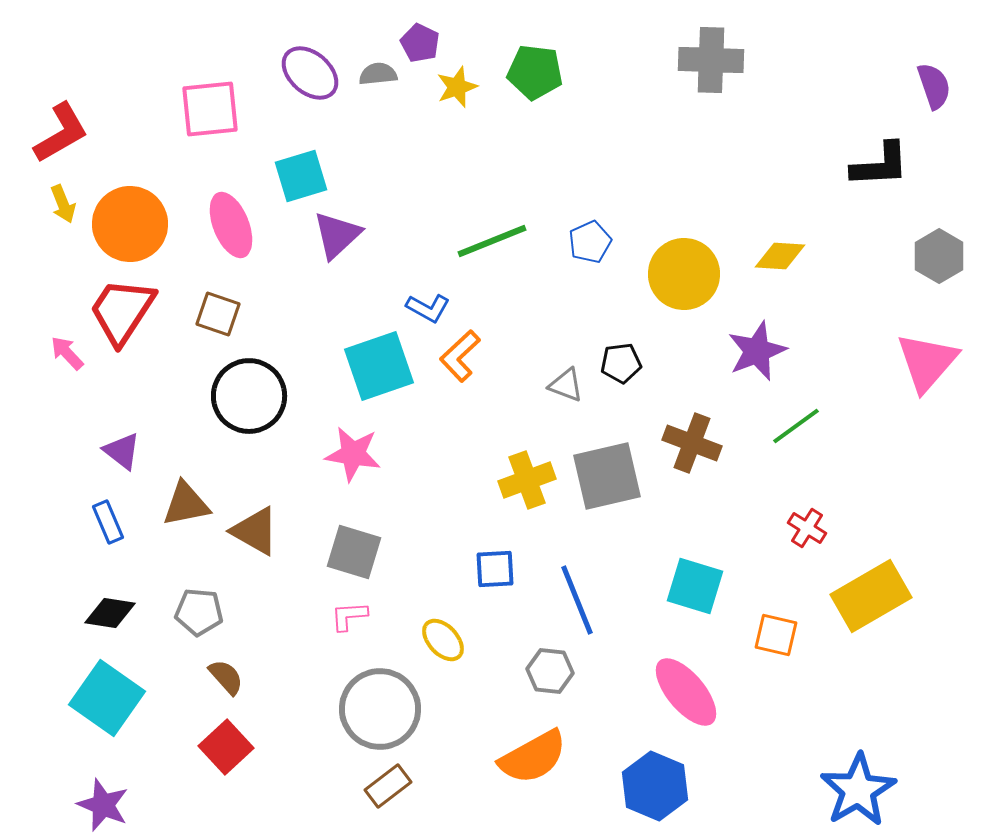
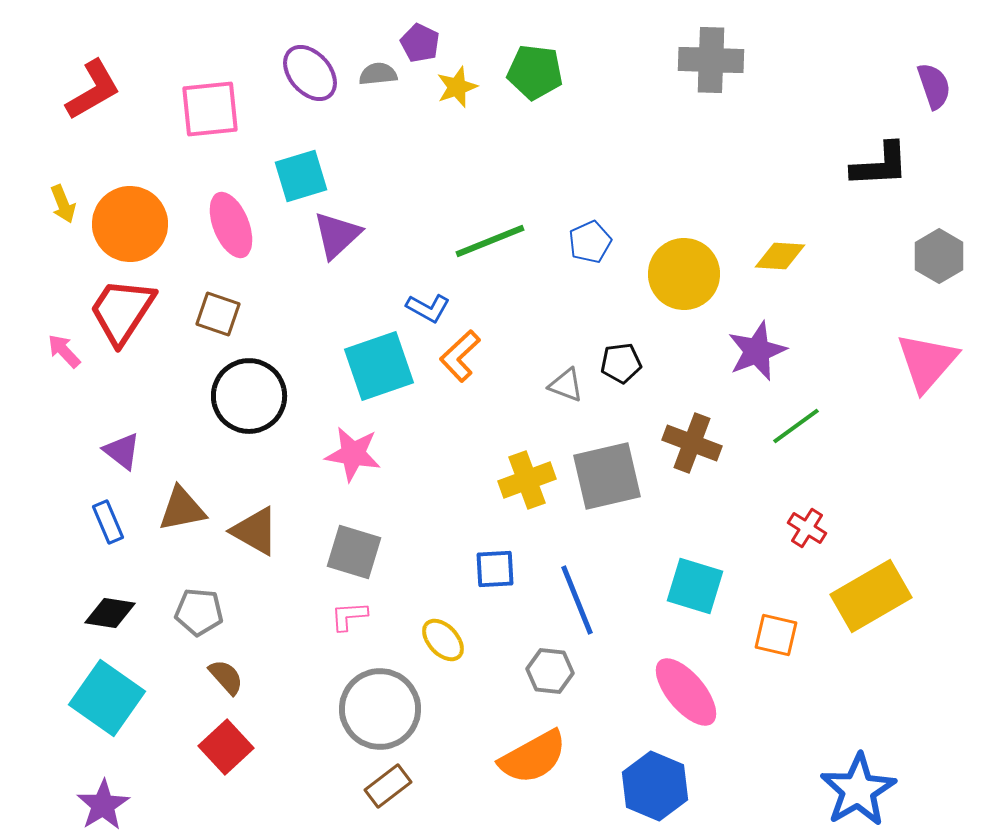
purple ellipse at (310, 73): rotated 8 degrees clockwise
red L-shape at (61, 133): moved 32 px right, 43 px up
green line at (492, 241): moved 2 px left
pink arrow at (67, 353): moved 3 px left, 2 px up
brown triangle at (186, 504): moved 4 px left, 5 px down
purple star at (103, 805): rotated 18 degrees clockwise
